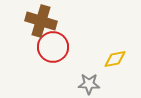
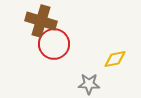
red circle: moved 1 px right, 3 px up
